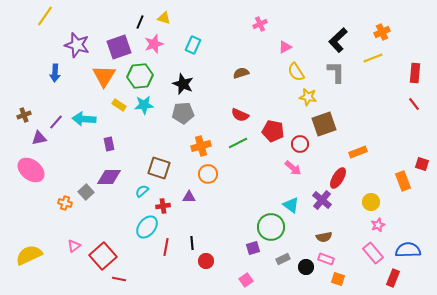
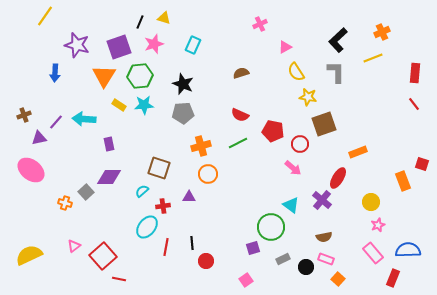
orange square at (338, 279): rotated 24 degrees clockwise
